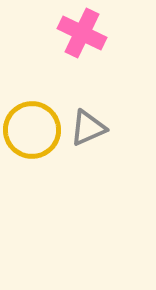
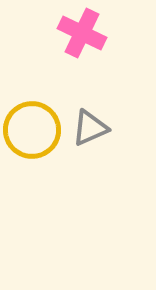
gray triangle: moved 2 px right
